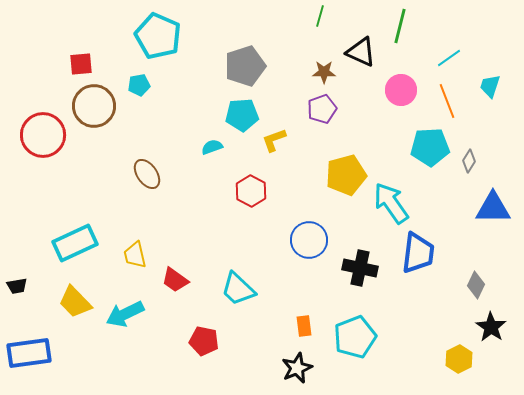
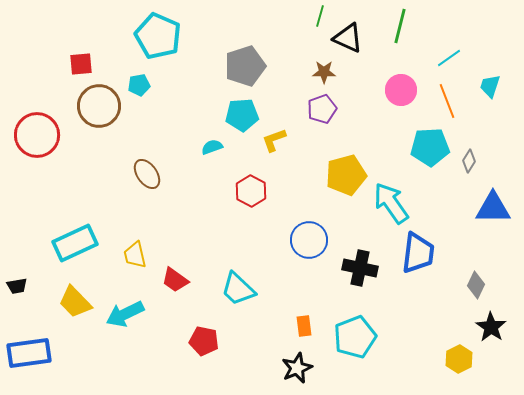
black triangle at (361, 52): moved 13 px left, 14 px up
brown circle at (94, 106): moved 5 px right
red circle at (43, 135): moved 6 px left
